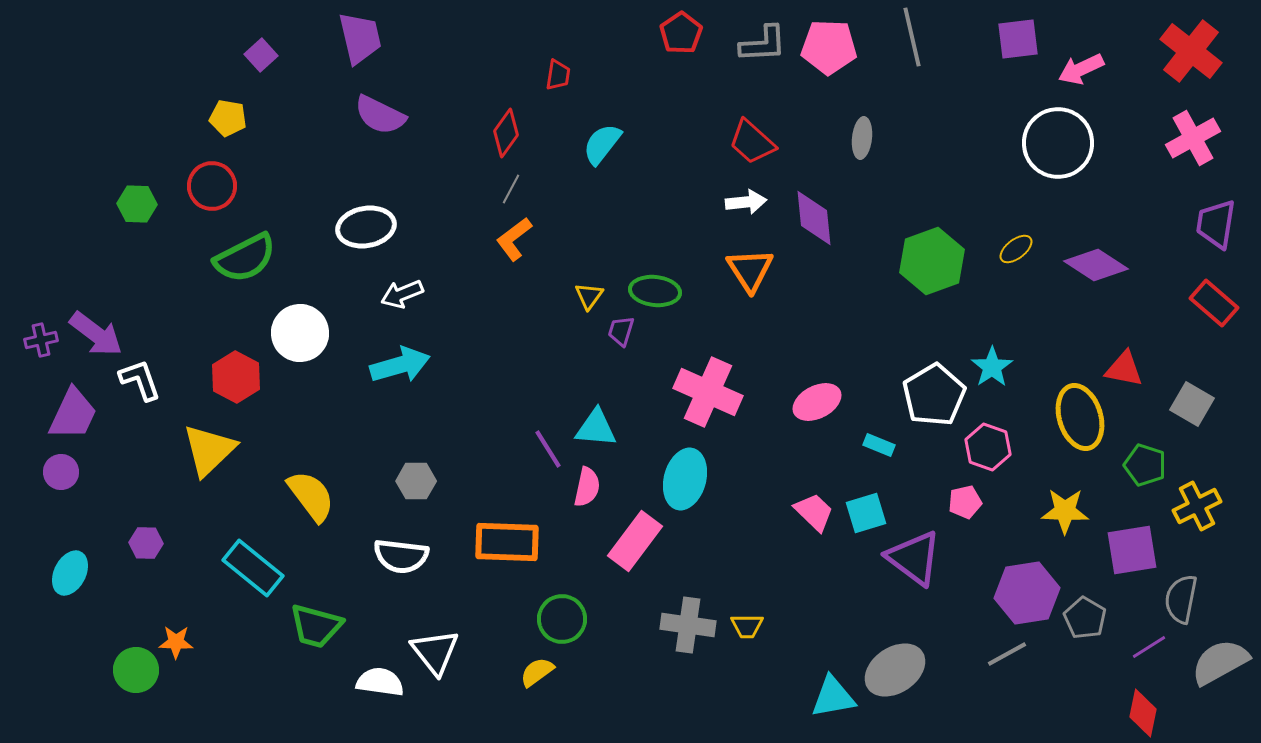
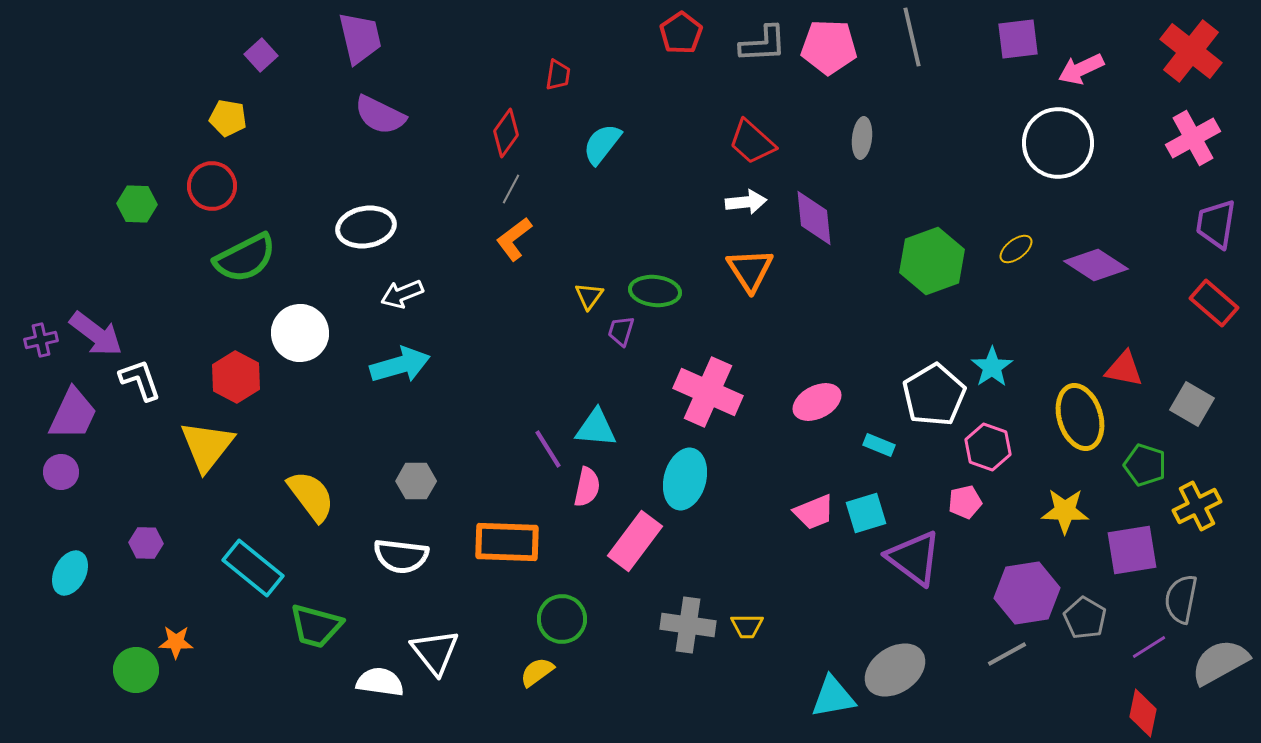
yellow triangle at (209, 450): moved 2 px left, 4 px up; rotated 8 degrees counterclockwise
pink trapezoid at (814, 512): rotated 114 degrees clockwise
